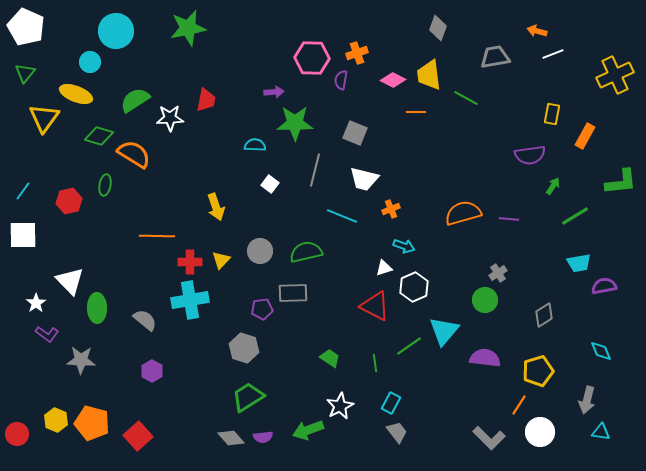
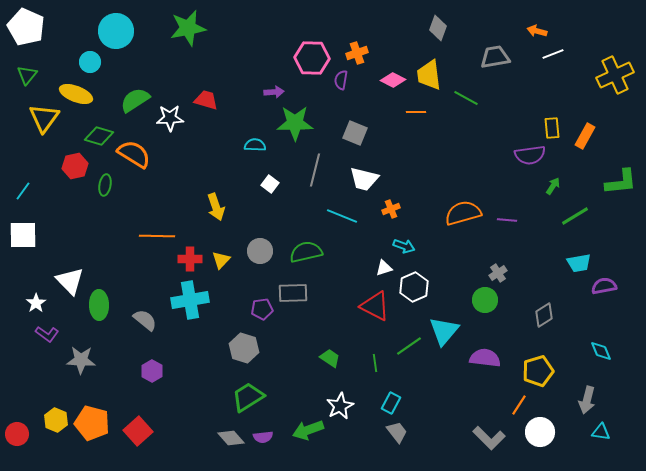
green triangle at (25, 73): moved 2 px right, 2 px down
red trapezoid at (206, 100): rotated 85 degrees counterclockwise
yellow rectangle at (552, 114): moved 14 px down; rotated 15 degrees counterclockwise
red hexagon at (69, 201): moved 6 px right, 35 px up
purple line at (509, 219): moved 2 px left, 1 px down
red cross at (190, 262): moved 3 px up
green ellipse at (97, 308): moved 2 px right, 3 px up
red square at (138, 436): moved 5 px up
